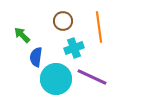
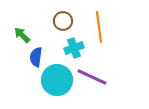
cyan circle: moved 1 px right, 1 px down
